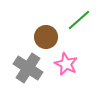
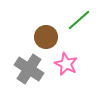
gray cross: moved 1 px right, 1 px down
